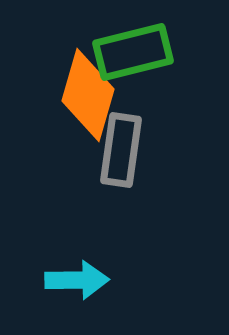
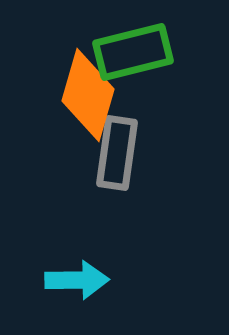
gray rectangle: moved 4 px left, 3 px down
